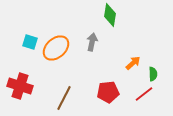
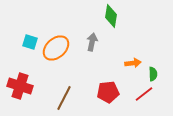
green diamond: moved 1 px right, 1 px down
orange arrow: rotated 35 degrees clockwise
